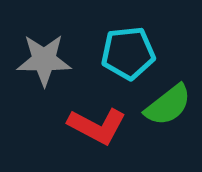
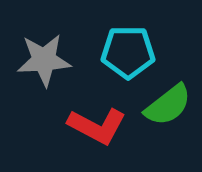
cyan pentagon: moved 1 px up; rotated 6 degrees clockwise
gray star: rotated 4 degrees counterclockwise
